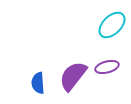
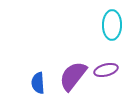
cyan ellipse: rotated 44 degrees counterclockwise
purple ellipse: moved 1 px left, 3 px down
